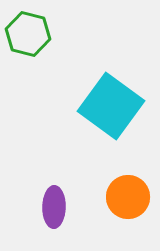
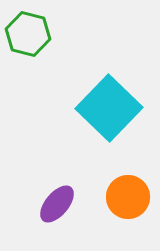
cyan square: moved 2 px left, 2 px down; rotated 8 degrees clockwise
purple ellipse: moved 3 px right, 3 px up; rotated 39 degrees clockwise
